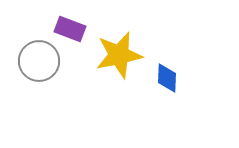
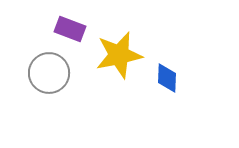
gray circle: moved 10 px right, 12 px down
